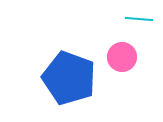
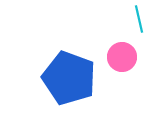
cyan line: rotated 72 degrees clockwise
